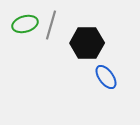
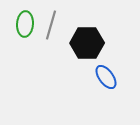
green ellipse: rotated 70 degrees counterclockwise
